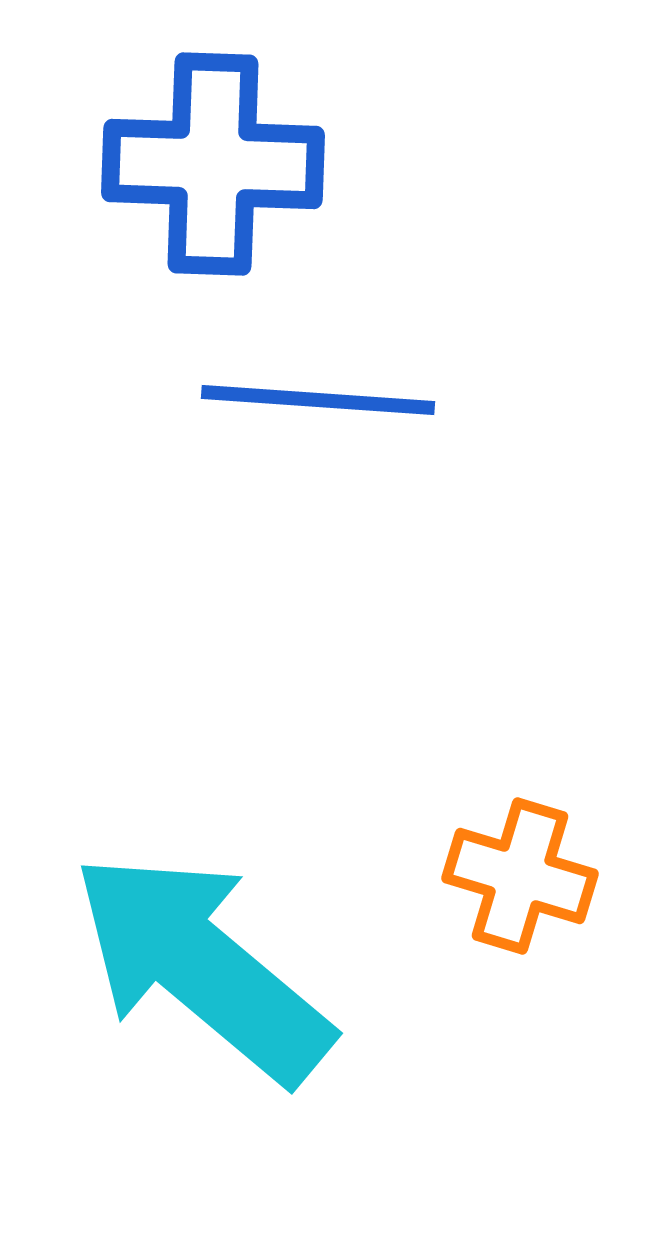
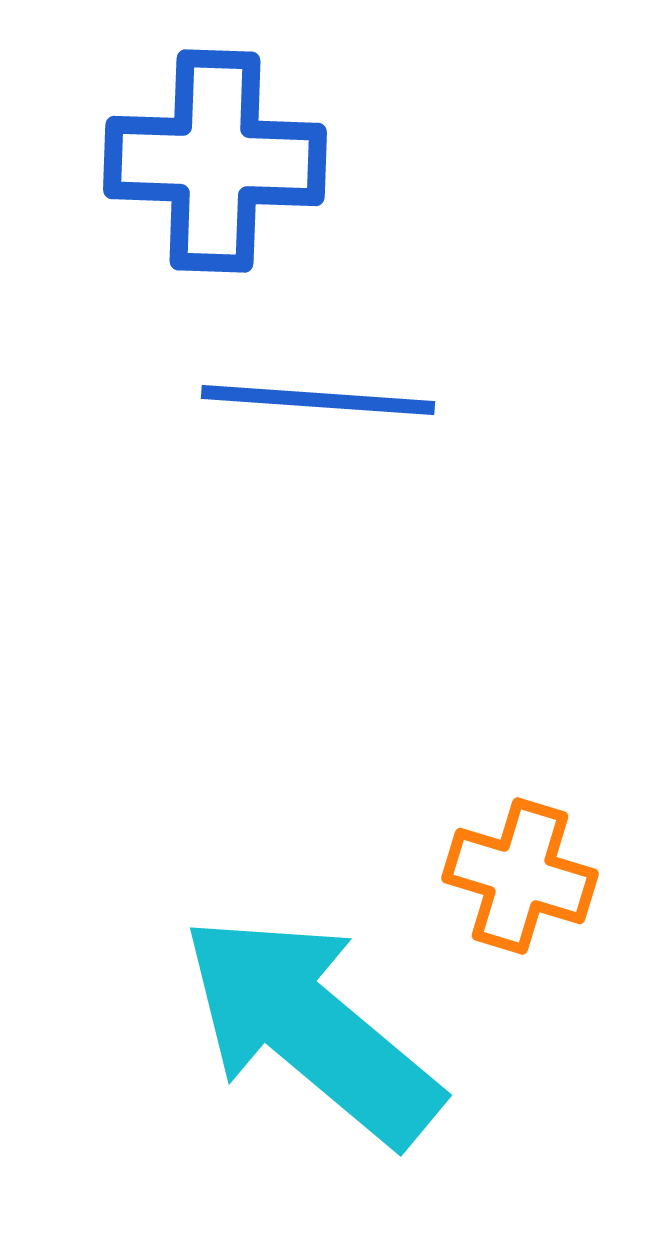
blue cross: moved 2 px right, 3 px up
cyan arrow: moved 109 px right, 62 px down
